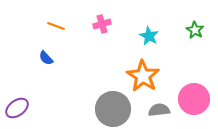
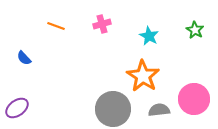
blue semicircle: moved 22 px left
